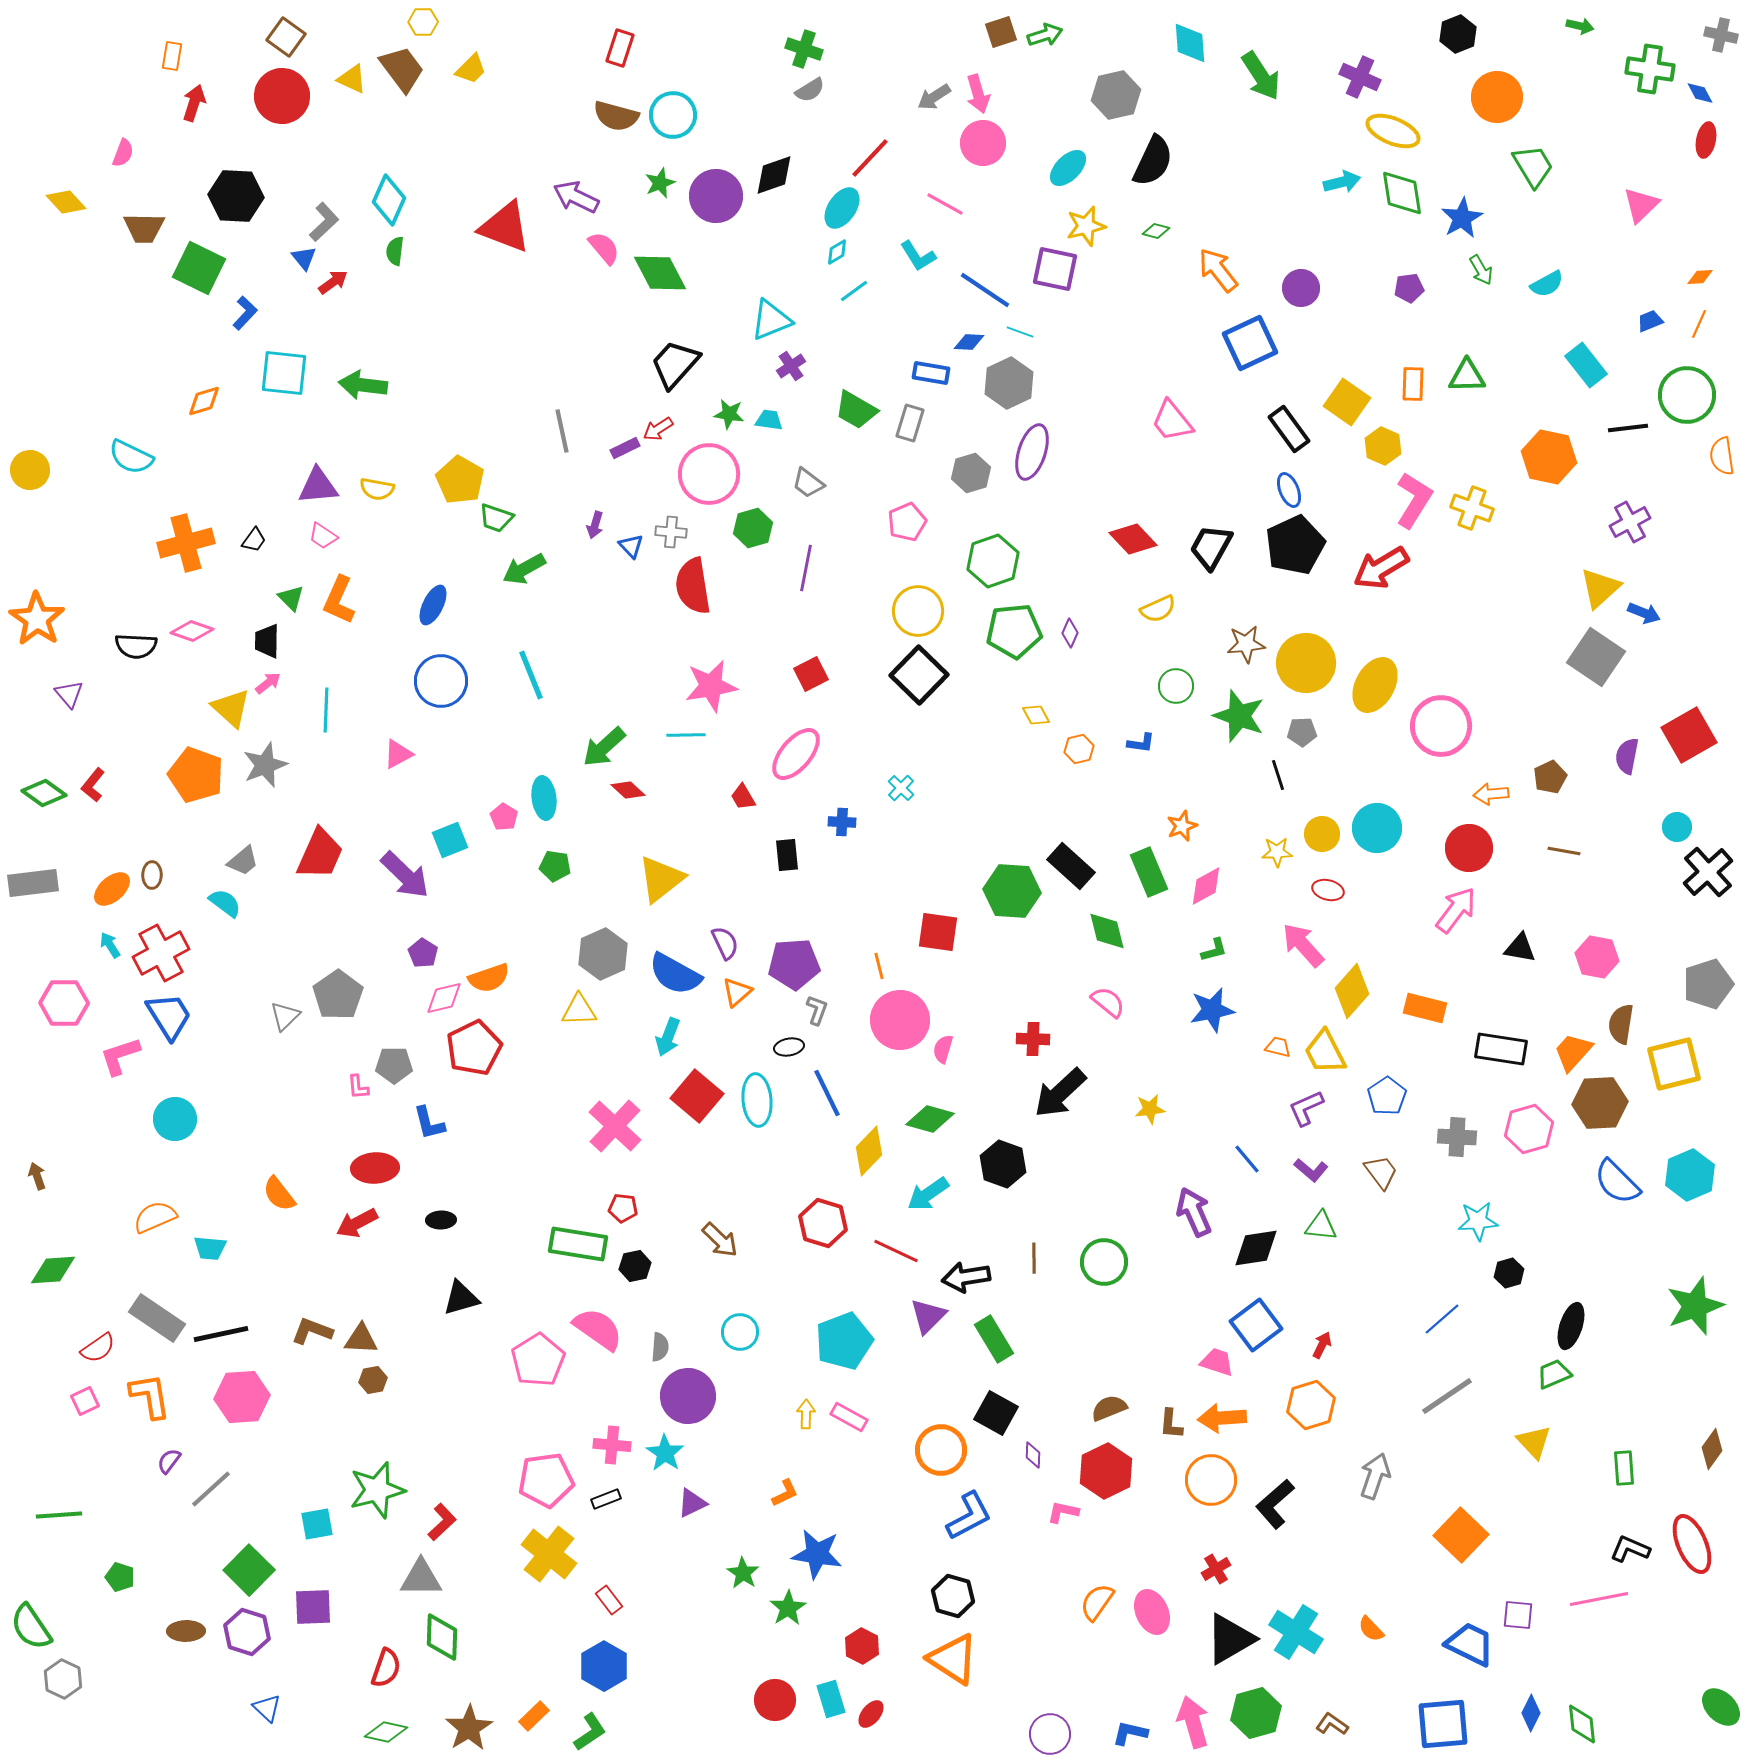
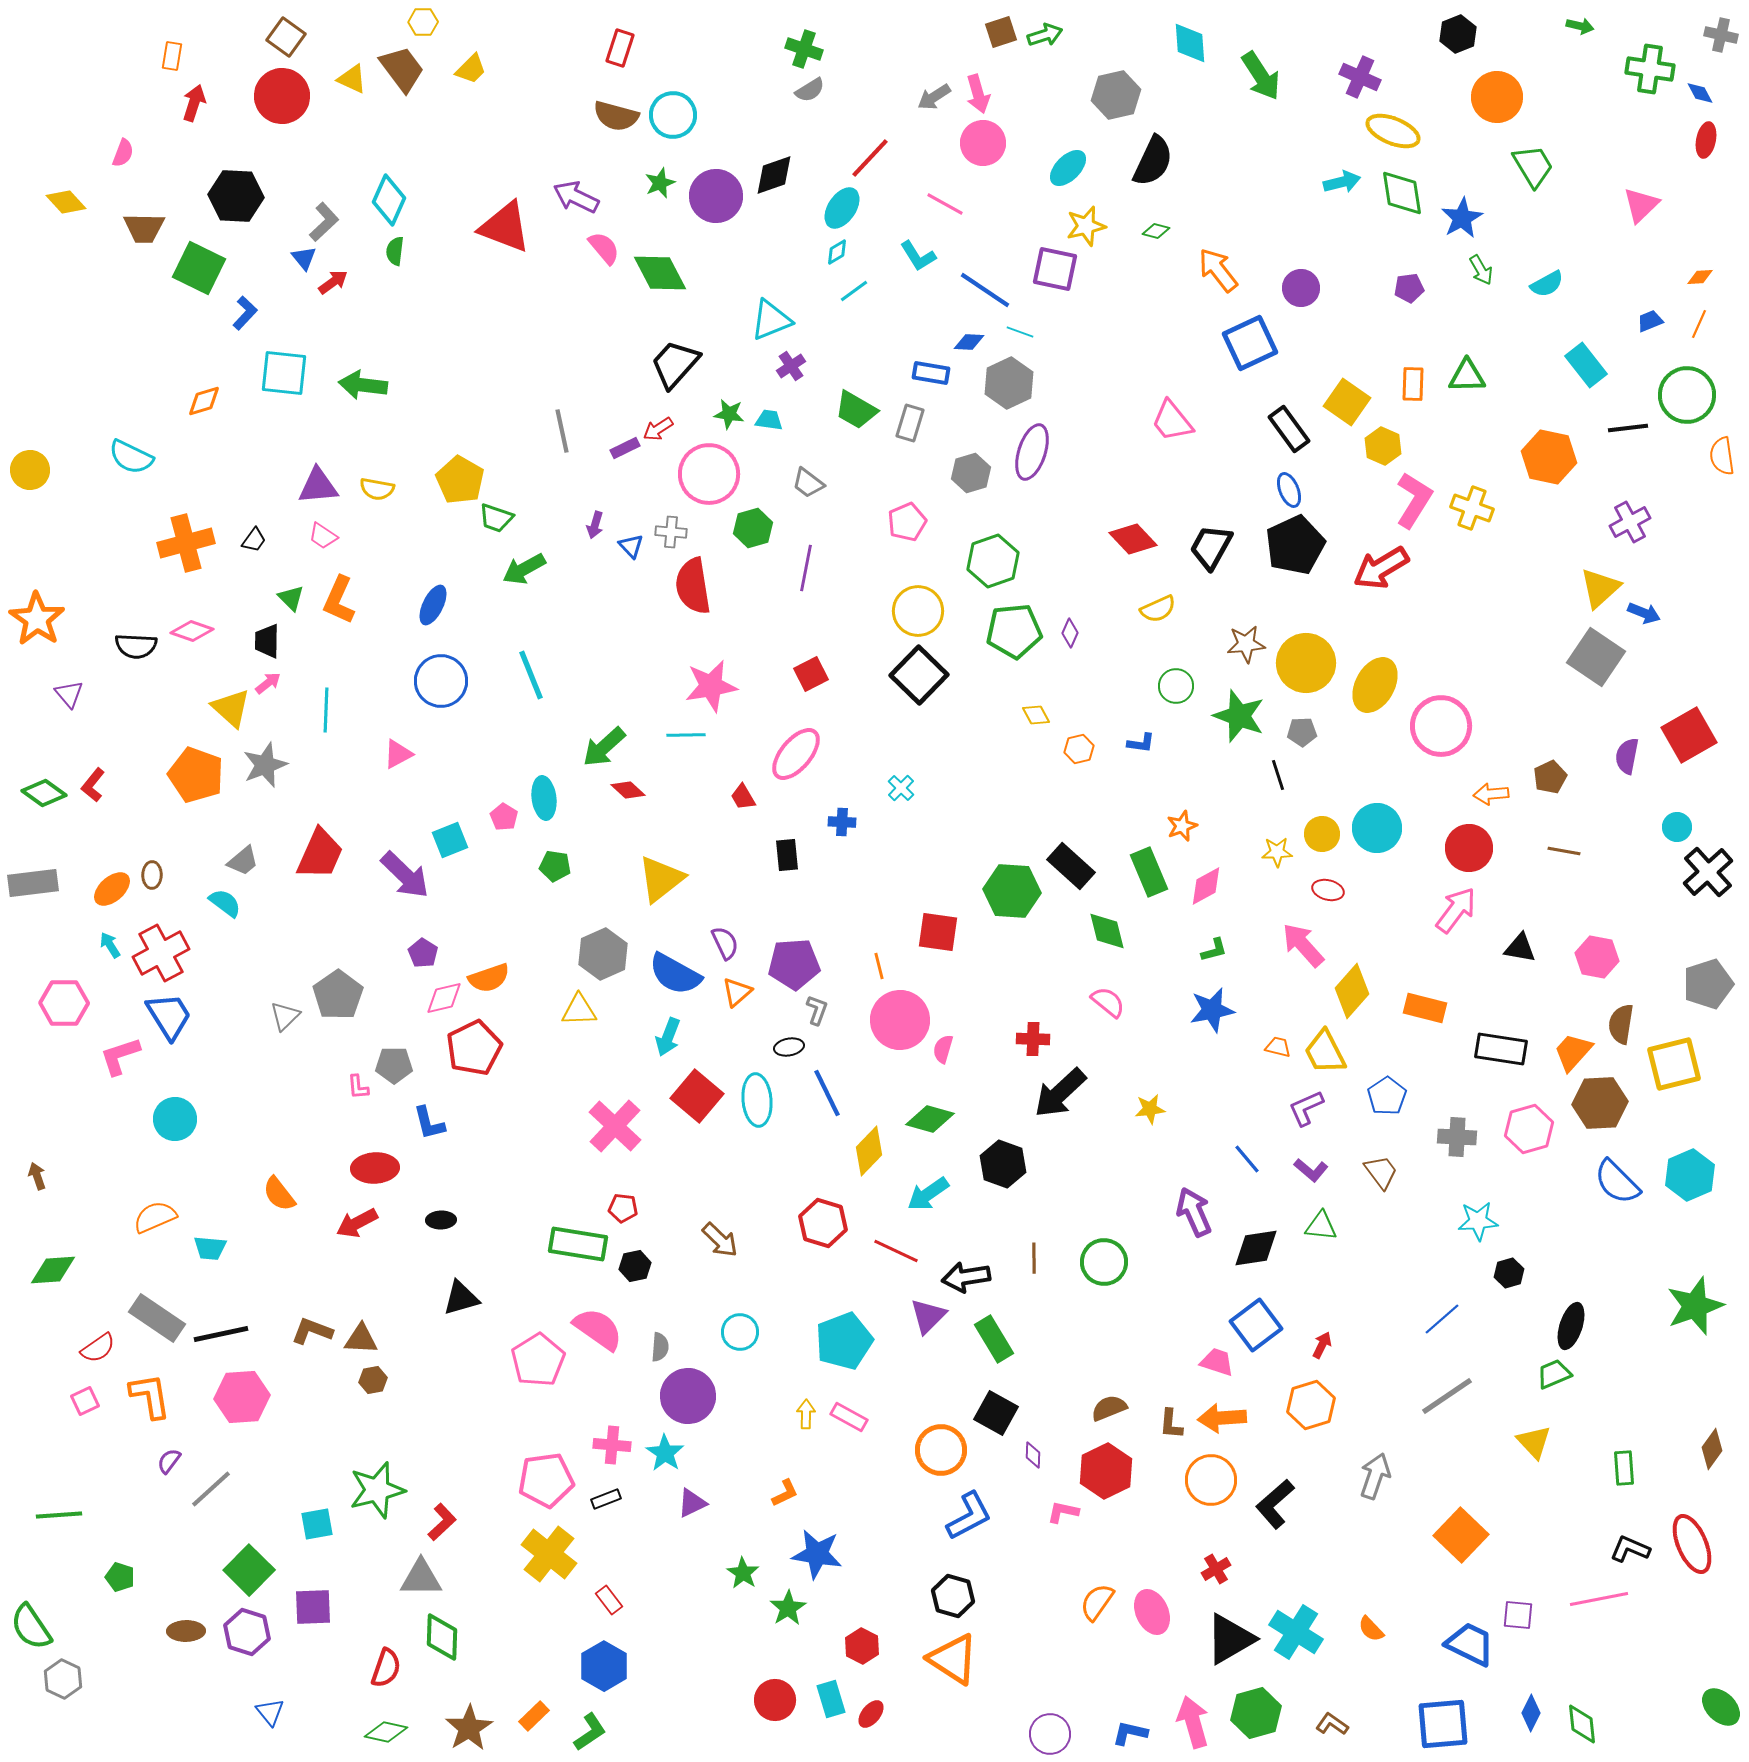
blue triangle at (267, 1708): moved 3 px right, 4 px down; rotated 8 degrees clockwise
